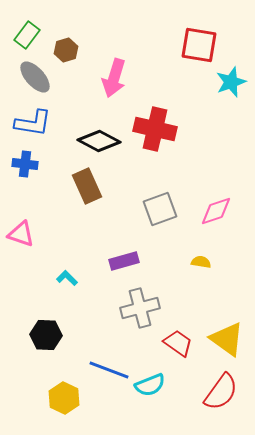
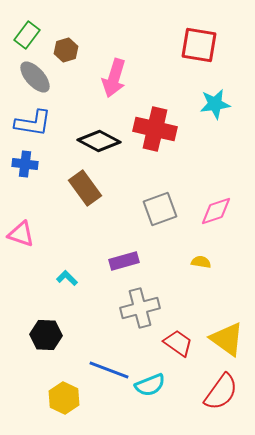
cyan star: moved 16 px left, 22 px down; rotated 12 degrees clockwise
brown rectangle: moved 2 px left, 2 px down; rotated 12 degrees counterclockwise
